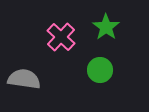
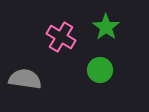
pink cross: rotated 12 degrees counterclockwise
gray semicircle: moved 1 px right
